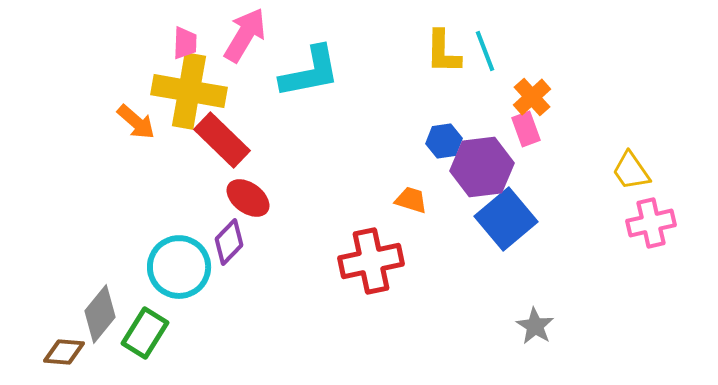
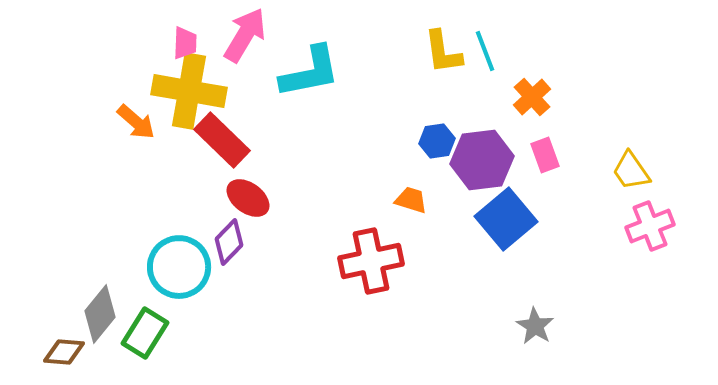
yellow L-shape: rotated 9 degrees counterclockwise
pink rectangle: moved 19 px right, 26 px down
blue hexagon: moved 7 px left
purple hexagon: moved 7 px up
pink cross: moved 1 px left, 3 px down; rotated 9 degrees counterclockwise
